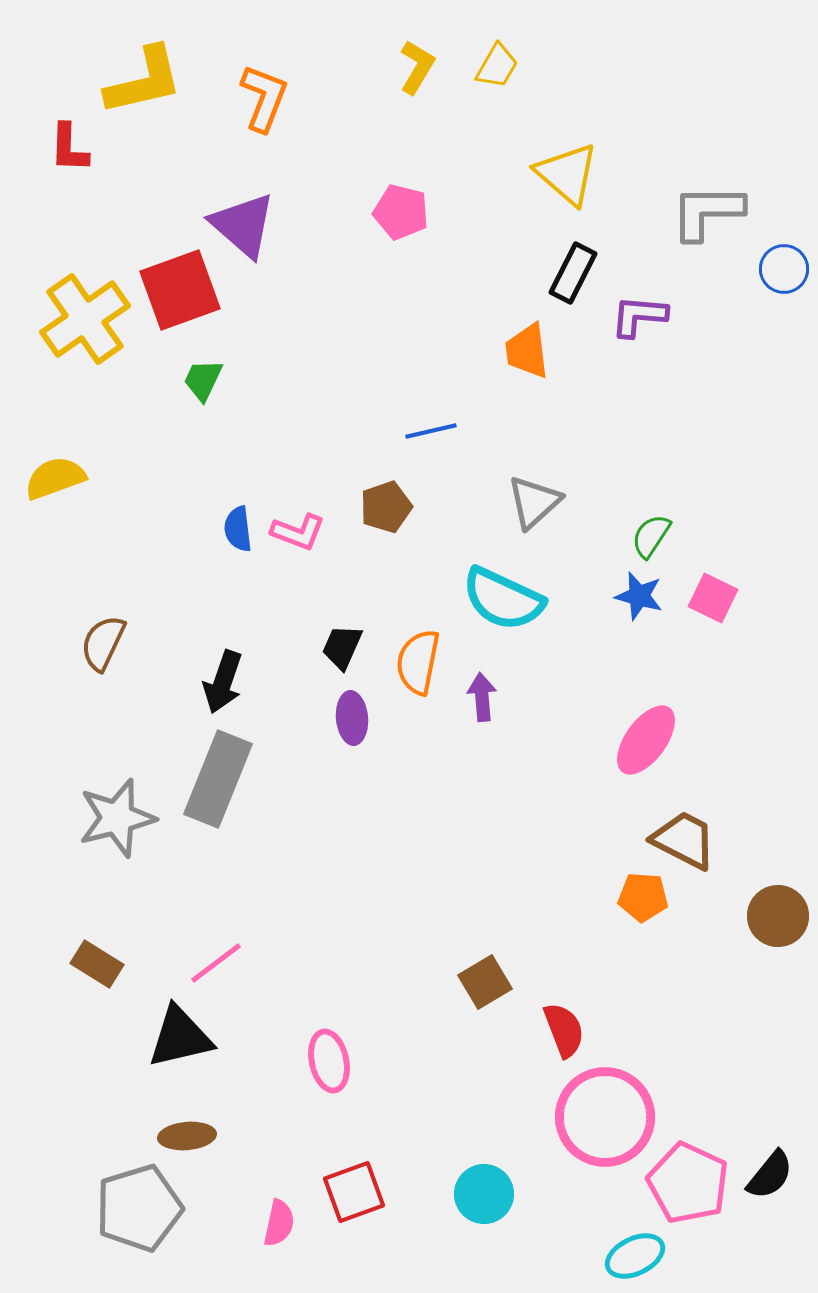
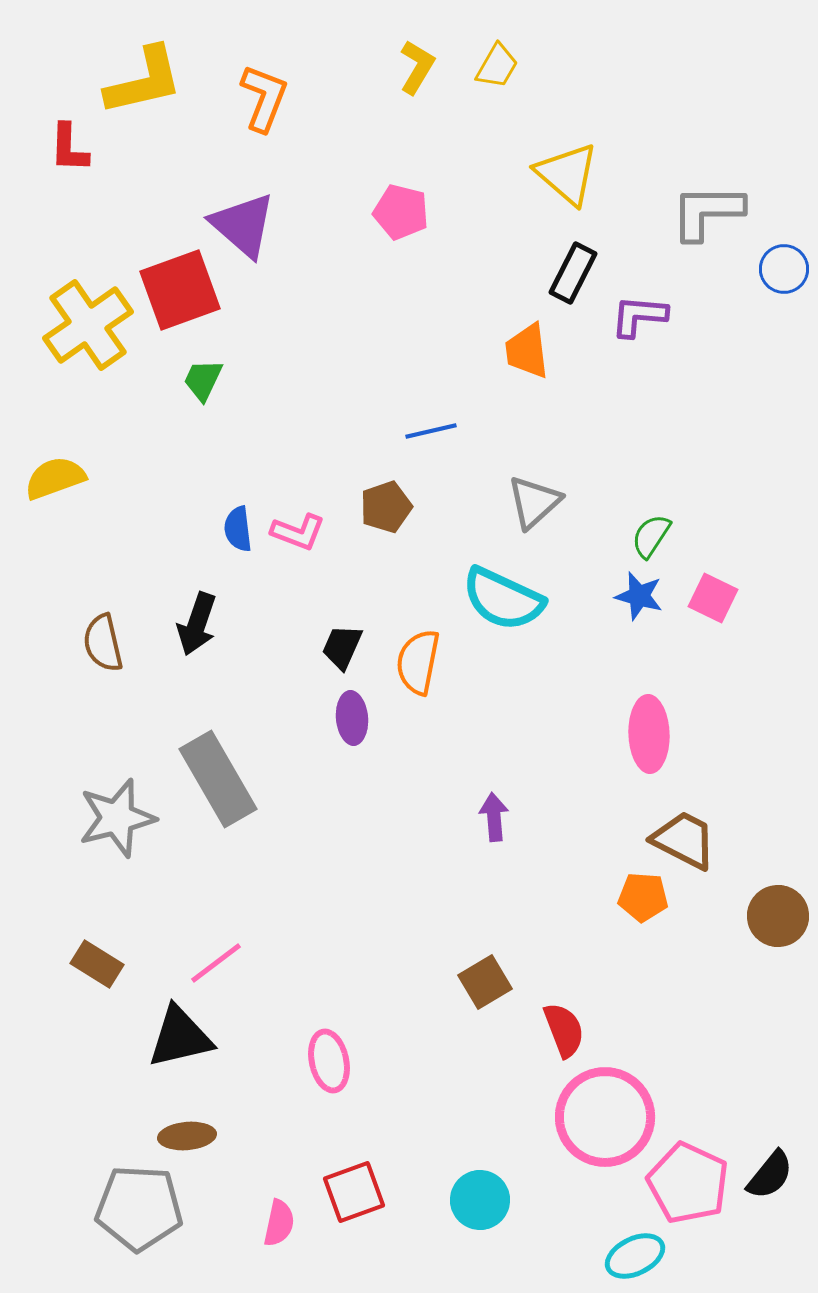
yellow cross at (85, 319): moved 3 px right, 6 px down
brown semicircle at (103, 643): rotated 38 degrees counterclockwise
black arrow at (223, 682): moved 26 px left, 58 px up
purple arrow at (482, 697): moved 12 px right, 120 px down
pink ellipse at (646, 740): moved 3 px right, 6 px up; rotated 38 degrees counterclockwise
gray rectangle at (218, 779): rotated 52 degrees counterclockwise
cyan circle at (484, 1194): moved 4 px left, 6 px down
gray pentagon at (139, 1208): rotated 20 degrees clockwise
